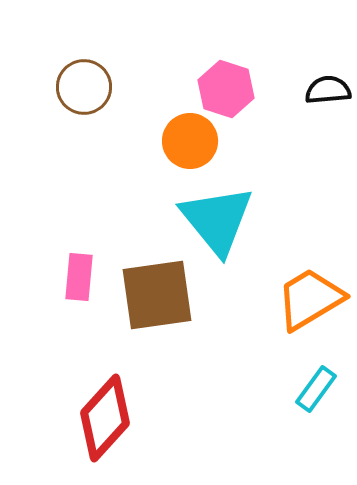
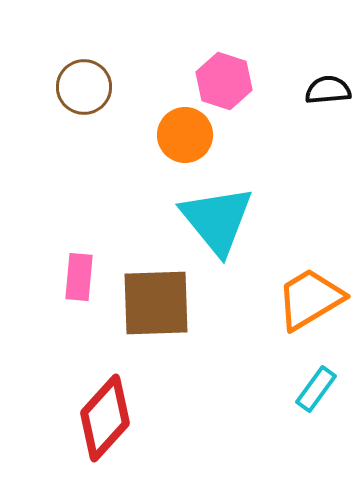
pink hexagon: moved 2 px left, 8 px up
orange circle: moved 5 px left, 6 px up
brown square: moved 1 px left, 8 px down; rotated 6 degrees clockwise
